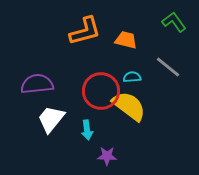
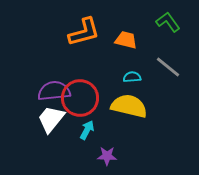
green L-shape: moved 6 px left
orange L-shape: moved 1 px left, 1 px down
purple semicircle: moved 17 px right, 7 px down
red circle: moved 21 px left, 7 px down
yellow semicircle: rotated 24 degrees counterclockwise
cyan arrow: rotated 144 degrees counterclockwise
